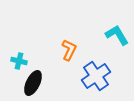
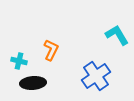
orange L-shape: moved 18 px left
black ellipse: rotated 60 degrees clockwise
